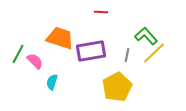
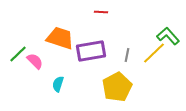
green L-shape: moved 22 px right
green line: rotated 18 degrees clockwise
cyan semicircle: moved 6 px right, 2 px down
